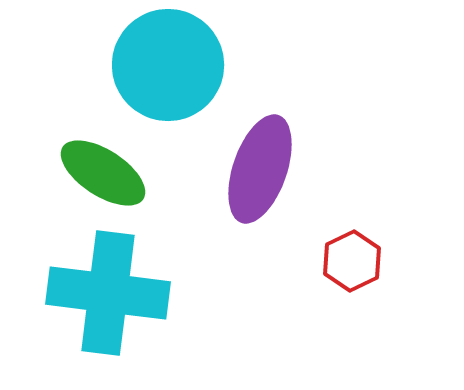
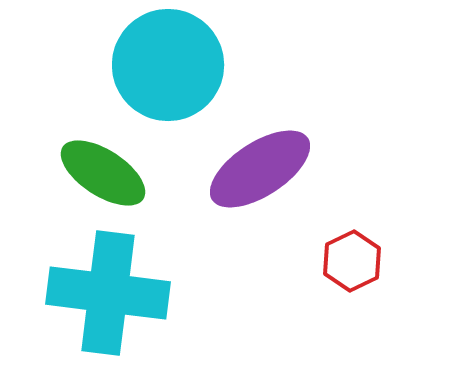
purple ellipse: rotated 38 degrees clockwise
